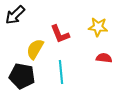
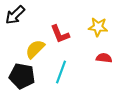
yellow semicircle: rotated 15 degrees clockwise
cyan line: rotated 25 degrees clockwise
